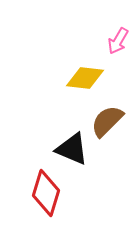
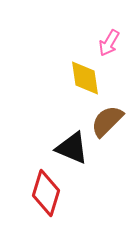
pink arrow: moved 9 px left, 2 px down
yellow diamond: rotated 75 degrees clockwise
black triangle: moved 1 px up
